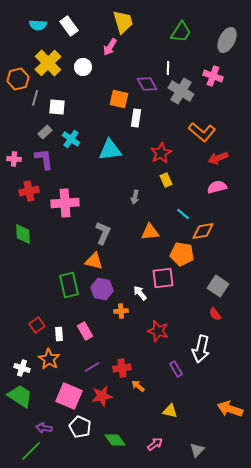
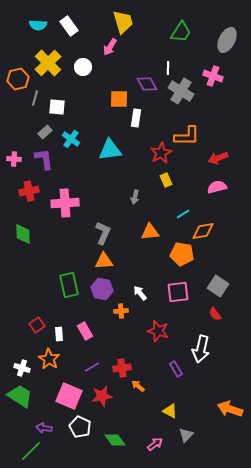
orange square at (119, 99): rotated 12 degrees counterclockwise
orange L-shape at (202, 132): moved 15 px left, 4 px down; rotated 40 degrees counterclockwise
cyan line at (183, 214): rotated 72 degrees counterclockwise
orange triangle at (94, 261): moved 10 px right; rotated 18 degrees counterclockwise
pink square at (163, 278): moved 15 px right, 14 px down
yellow triangle at (170, 411): rotated 14 degrees clockwise
gray triangle at (197, 450): moved 11 px left, 15 px up
